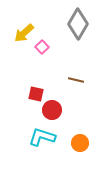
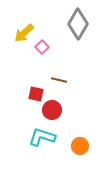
brown line: moved 17 px left
orange circle: moved 3 px down
